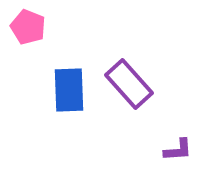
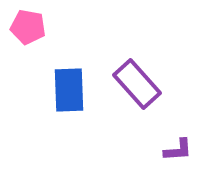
pink pentagon: rotated 12 degrees counterclockwise
purple rectangle: moved 8 px right
